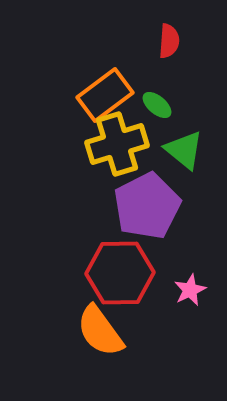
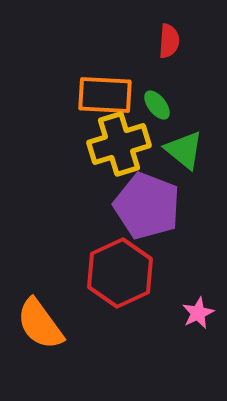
orange rectangle: rotated 40 degrees clockwise
green ellipse: rotated 12 degrees clockwise
yellow cross: moved 2 px right
purple pentagon: rotated 24 degrees counterclockwise
red hexagon: rotated 24 degrees counterclockwise
pink star: moved 8 px right, 23 px down
orange semicircle: moved 60 px left, 7 px up
